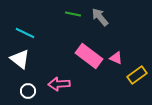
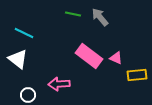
cyan line: moved 1 px left
white triangle: moved 2 px left
yellow rectangle: rotated 30 degrees clockwise
white circle: moved 4 px down
